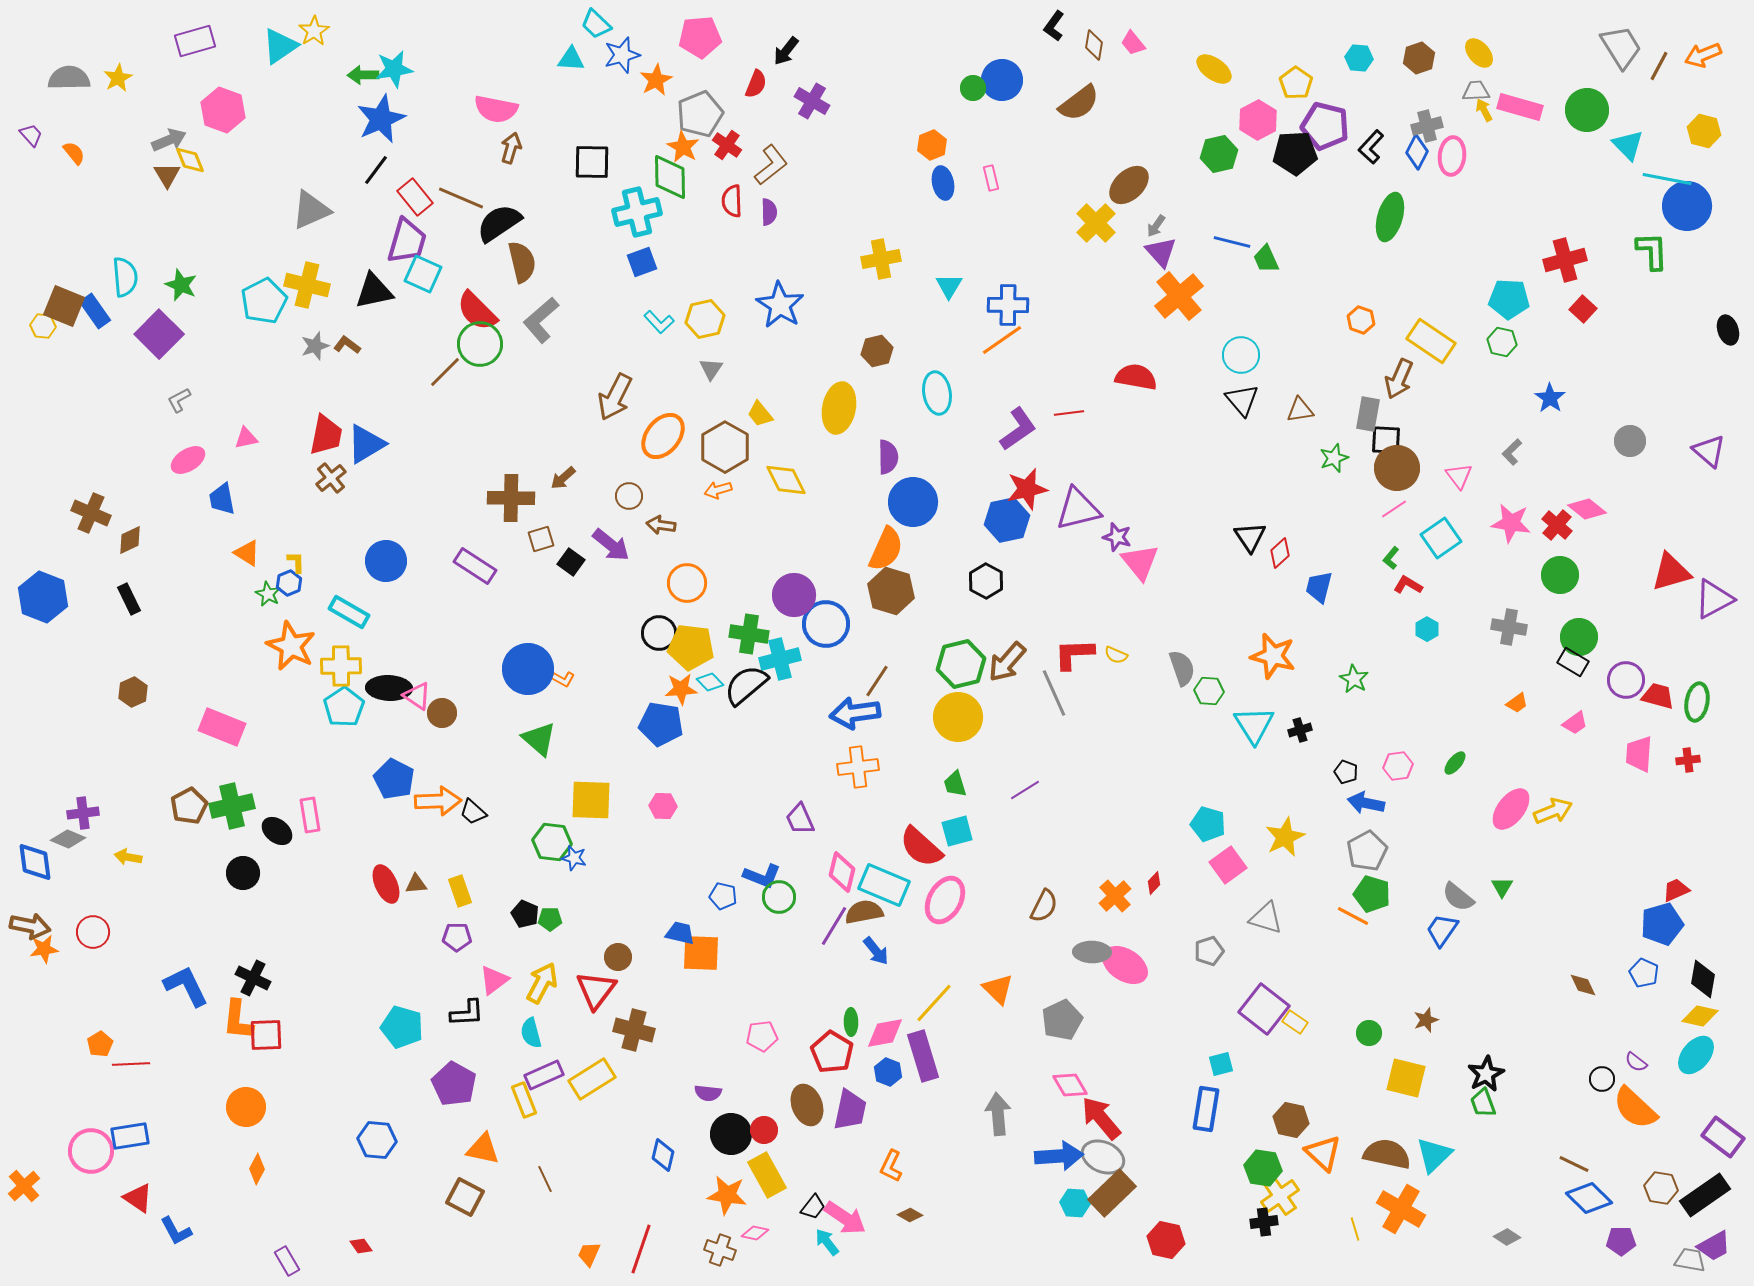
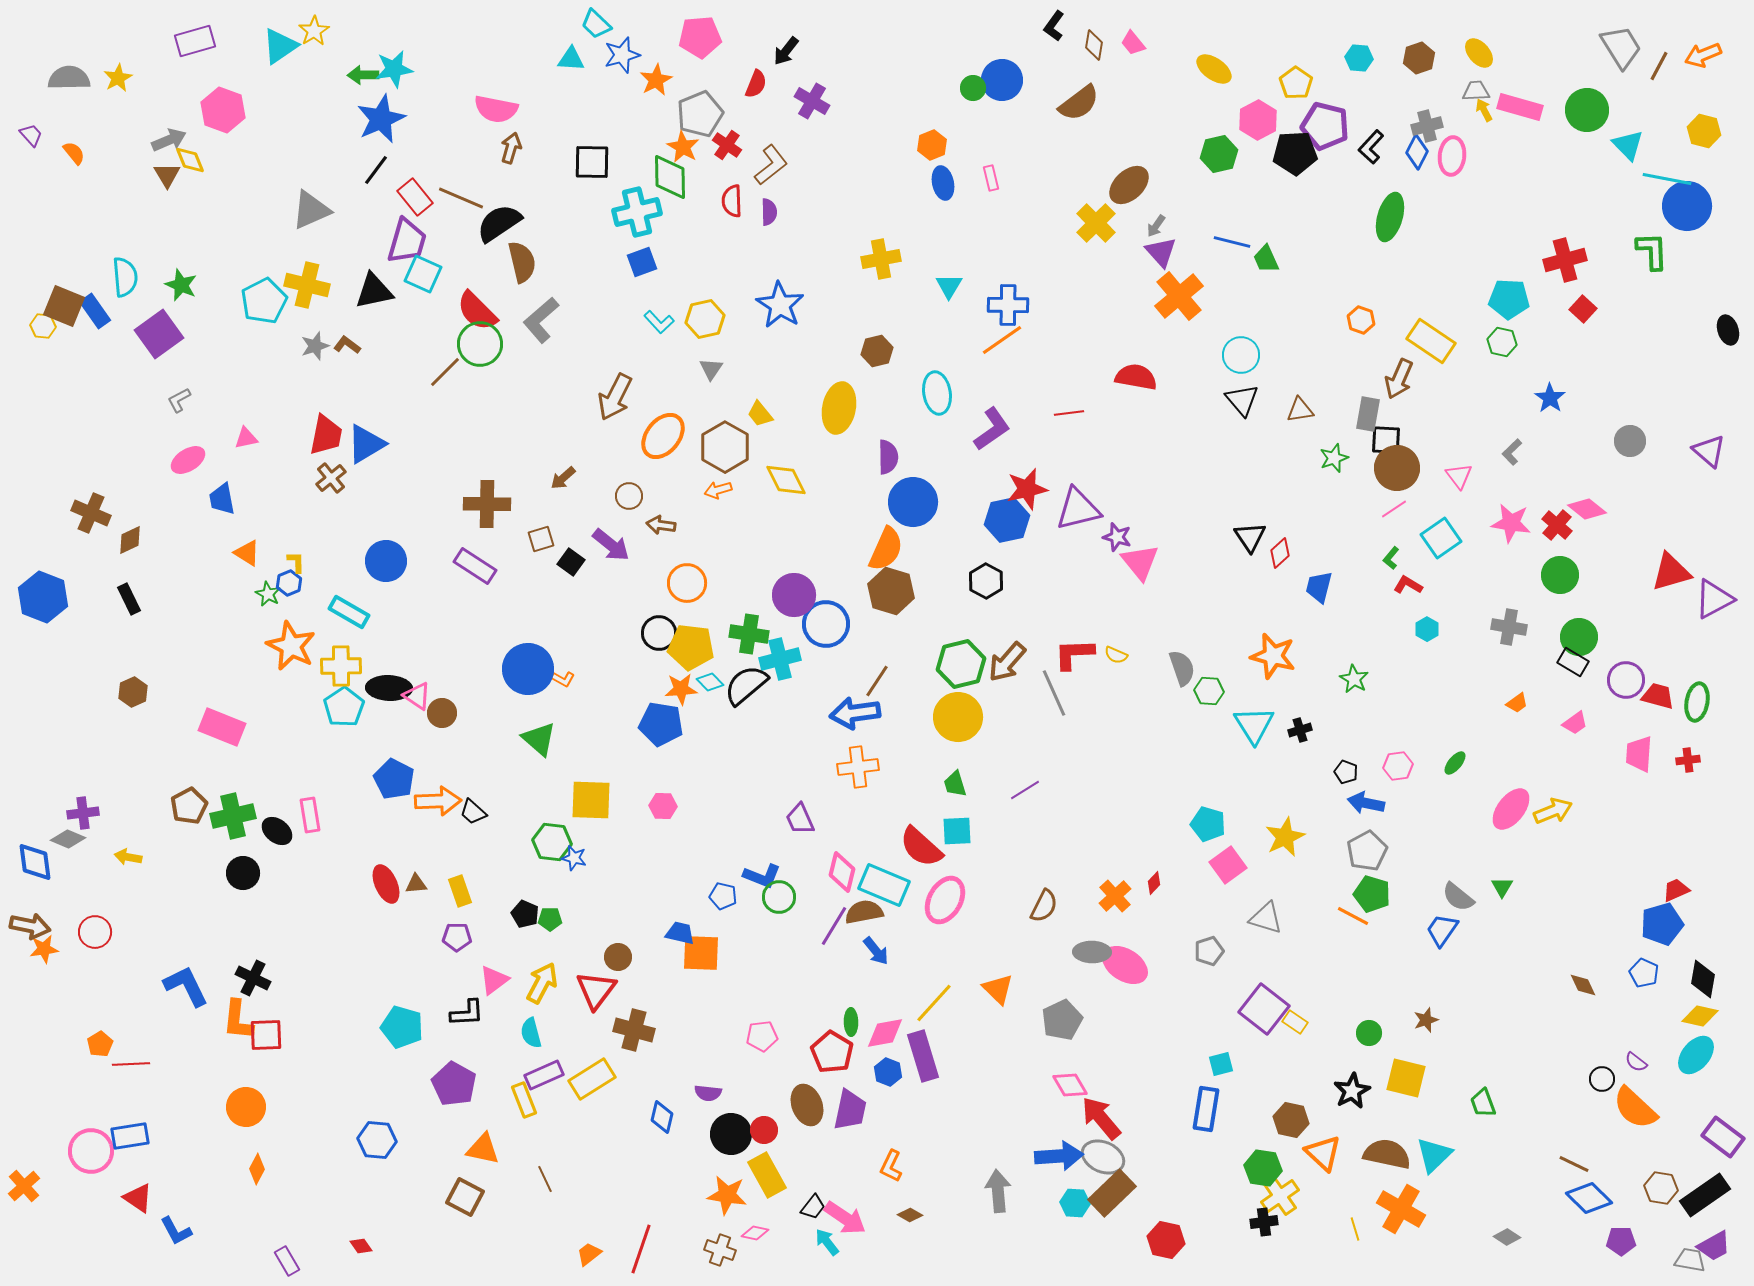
purple square at (159, 334): rotated 9 degrees clockwise
purple L-shape at (1018, 429): moved 26 px left
brown cross at (511, 498): moved 24 px left, 6 px down
green cross at (232, 806): moved 1 px right, 10 px down
cyan square at (957, 831): rotated 12 degrees clockwise
red circle at (93, 932): moved 2 px right
black star at (1486, 1074): moved 134 px left, 17 px down
gray arrow at (998, 1114): moved 77 px down
blue diamond at (663, 1155): moved 1 px left, 38 px up
orange trapezoid at (589, 1254): rotated 28 degrees clockwise
